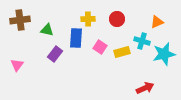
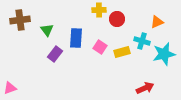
yellow cross: moved 11 px right, 9 px up
green triangle: rotated 40 degrees clockwise
pink triangle: moved 7 px left, 23 px down; rotated 32 degrees clockwise
